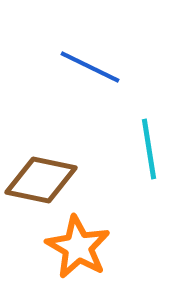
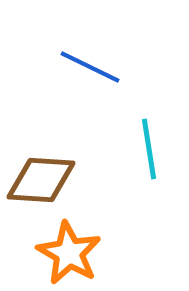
brown diamond: rotated 8 degrees counterclockwise
orange star: moved 9 px left, 6 px down
